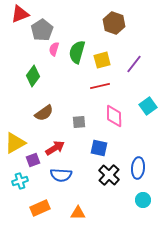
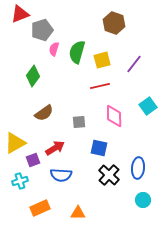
gray pentagon: rotated 15 degrees clockwise
